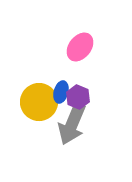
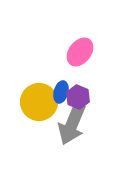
pink ellipse: moved 5 px down
